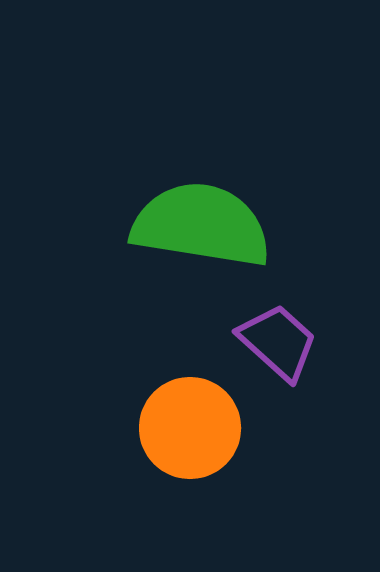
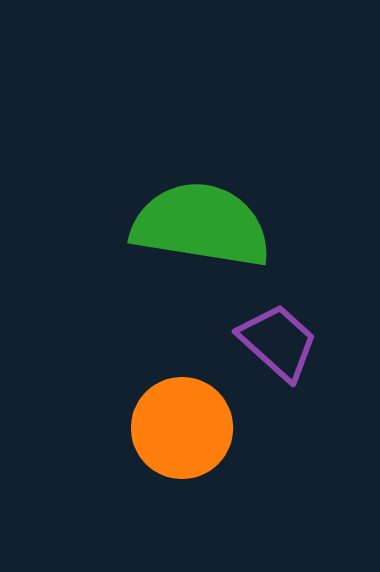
orange circle: moved 8 px left
